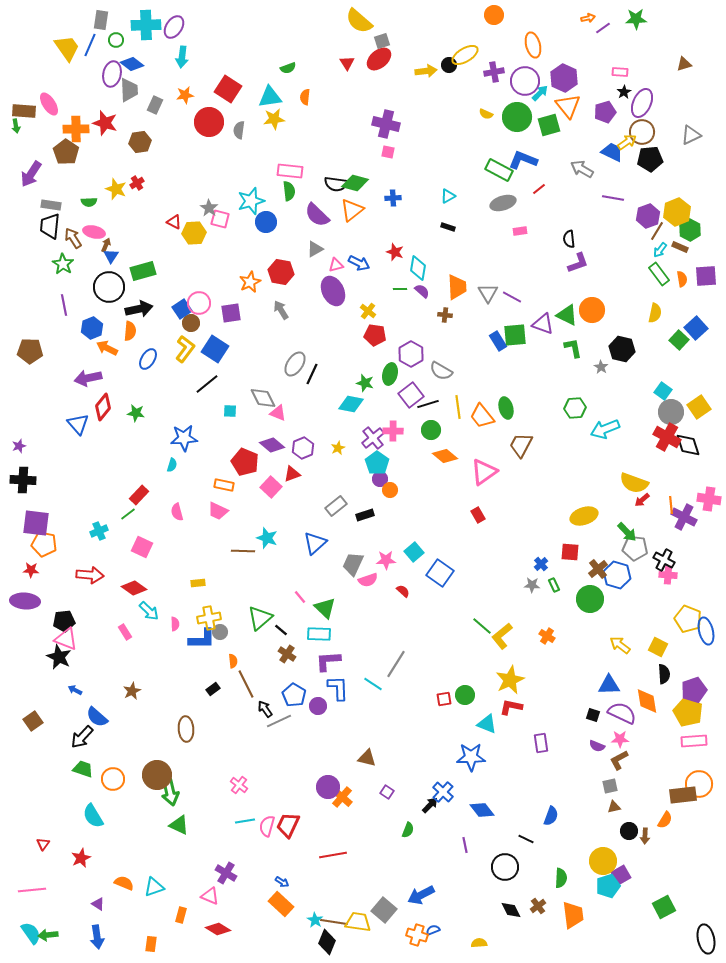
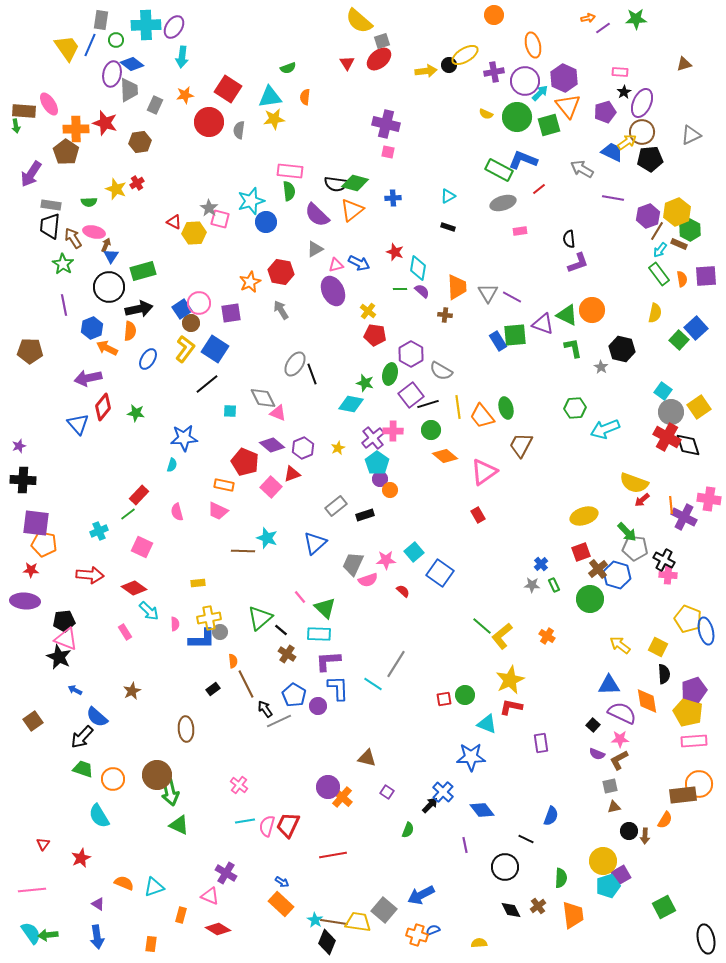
brown rectangle at (680, 247): moved 1 px left, 3 px up
black line at (312, 374): rotated 45 degrees counterclockwise
red square at (570, 552): moved 11 px right; rotated 24 degrees counterclockwise
black square at (593, 715): moved 10 px down; rotated 24 degrees clockwise
purple semicircle at (597, 746): moved 8 px down
cyan semicircle at (93, 816): moved 6 px right
